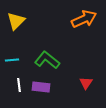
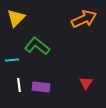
yellow triangle: moved 3 px up
green L-shape: moved 10 px left, 14 px up
